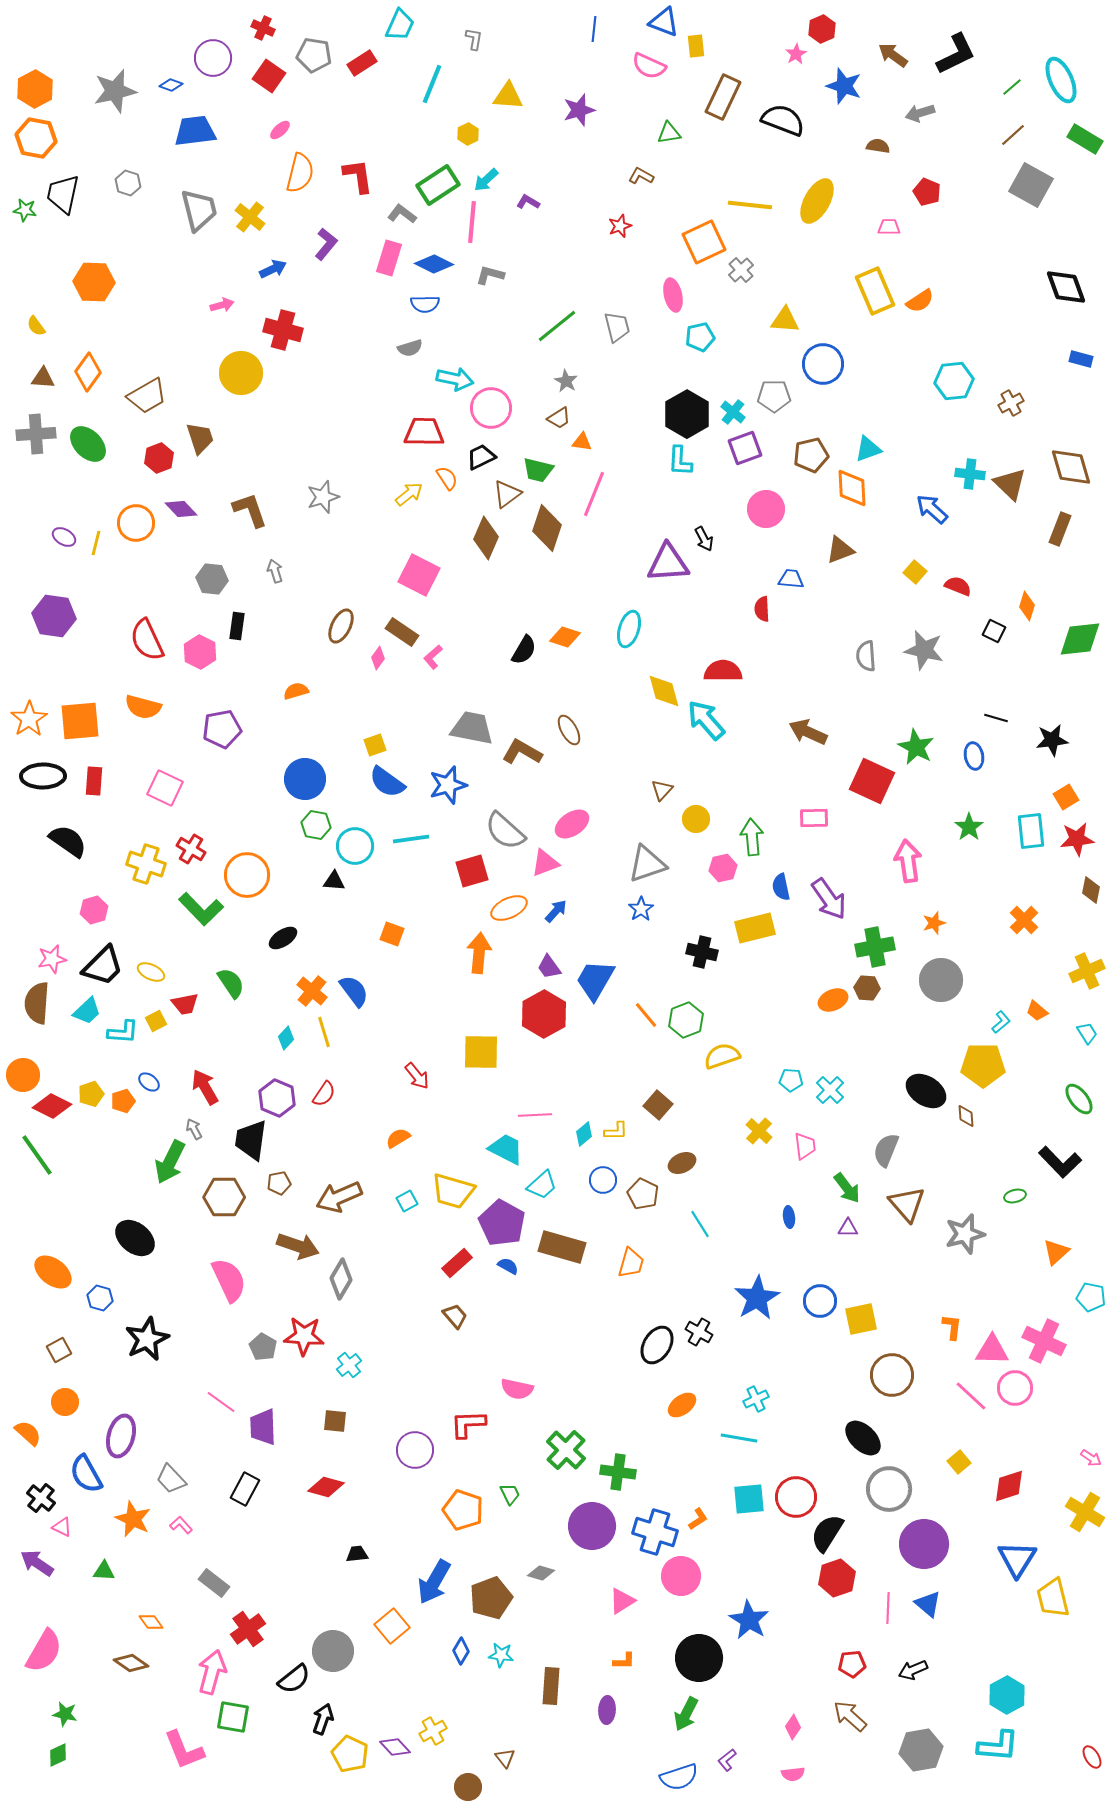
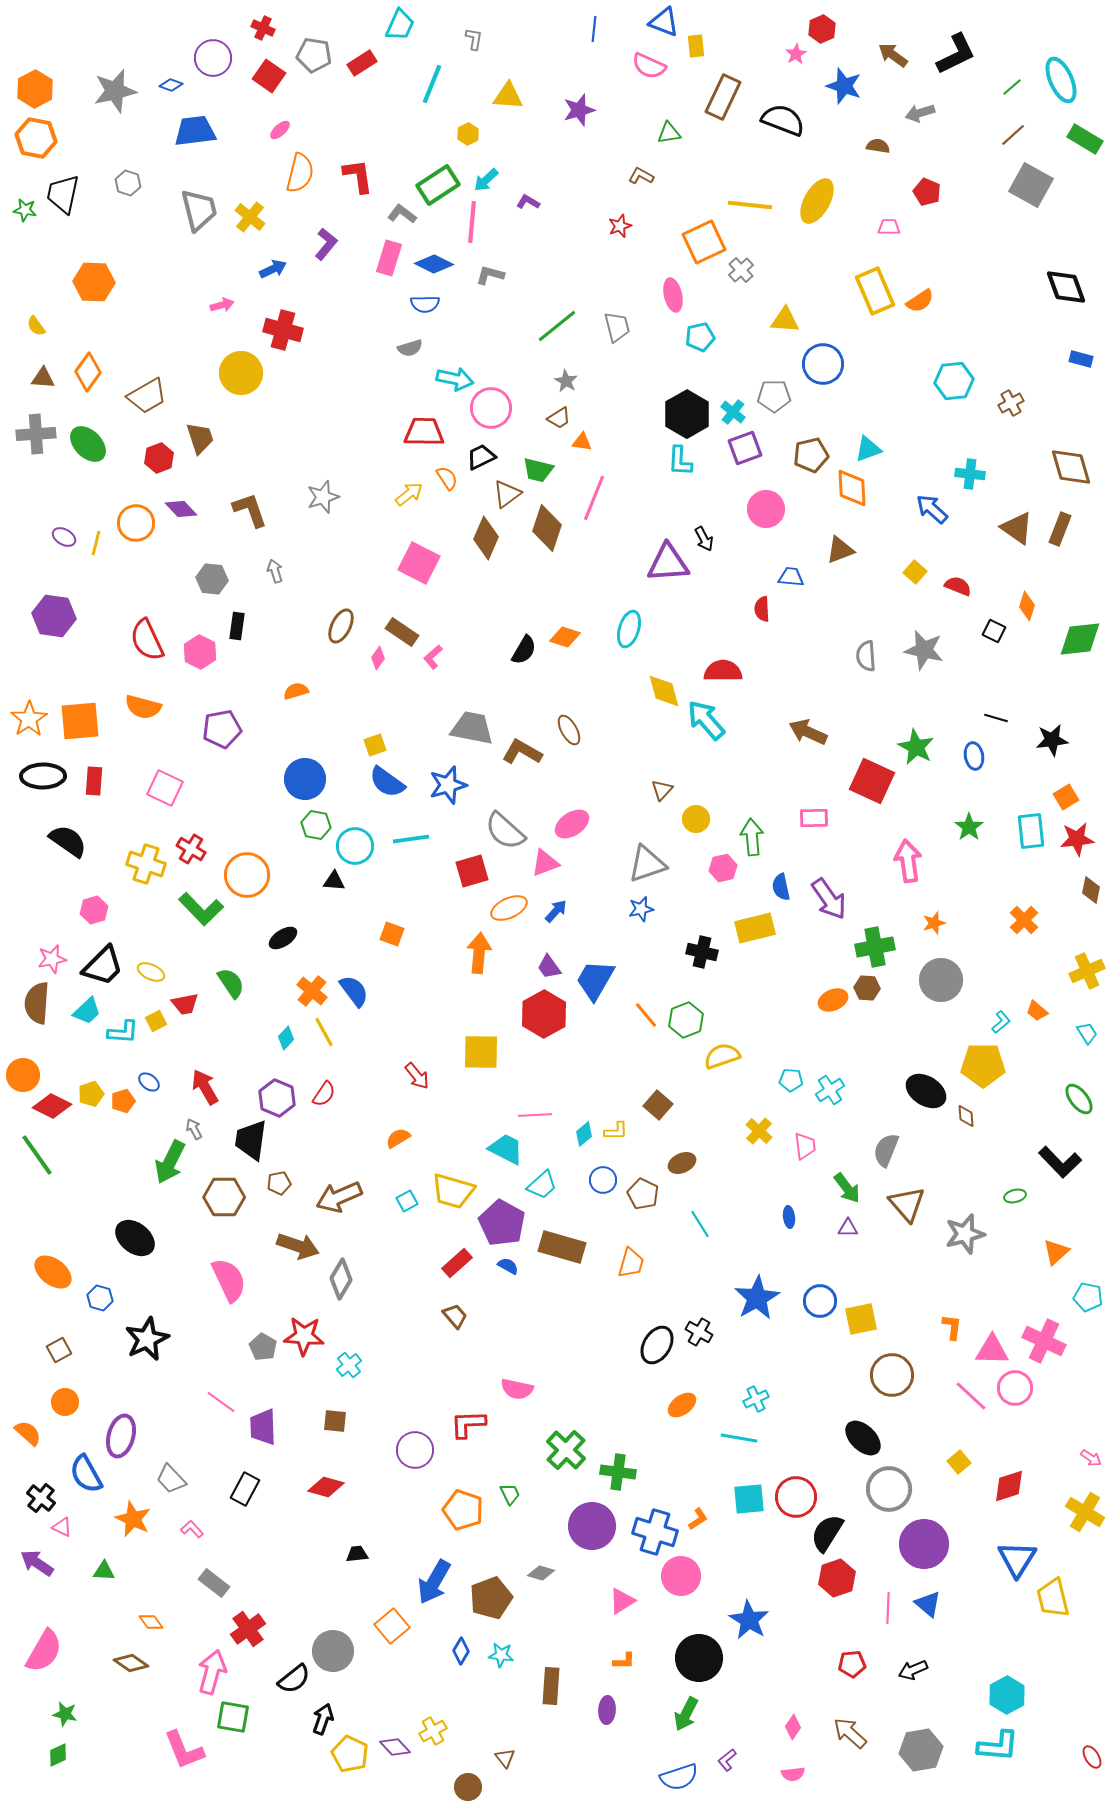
brown triangle at (1010, 484): moved 7 px right, 44 px down; rotated 9 degrees counterclockwise
pink line at (594, 494): moved 4 px down
pink square at (419, 575): moved 12 px up
blue trapezoid at (791, 579): moved 2 px up
blue star at (641, 909): rotated 20 degrees clockwise
yellow line at (324, 1032): rotated 12 degrees counterclockwise
cyan cross at (830, 1090): rotated 12 degrees clockwise
cyan pentagon at (1091, 1297): moved 3 px left
pink L-shape at (181, 1525): moved 11 px right, 4 px down
brown arrow at (850, 1716): moved 17 px down
